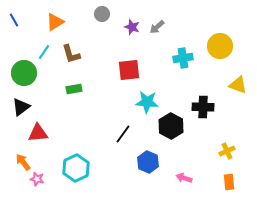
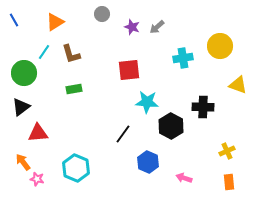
cyan hexagon: rotated 12 degrees counterclockwise
